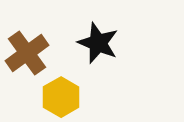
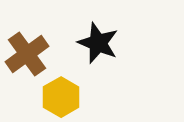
brown cross: moved 1 px down
